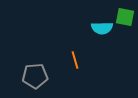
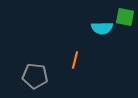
orange line: rotated 30 degrees clockwise
gray pentagon: rotated 10 degrees clockwise
